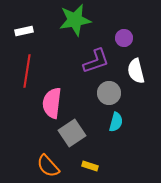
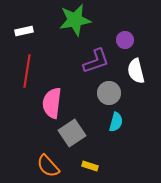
purple circle: moved 1 px right, 2 px down
